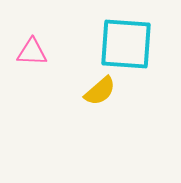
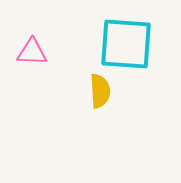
yellow semicircle: rotated 52 degrees counterclockwise
